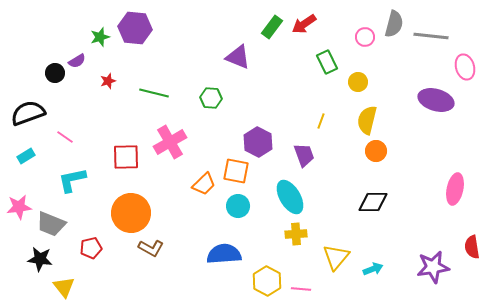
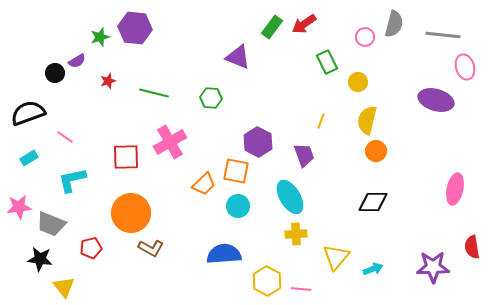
gray line at (431, 36): moved 12 px right, 1 px up
cyan rectangle at (26, 156): moved 3 px right, 2 px down
purple star at (433, 267): rotated 8 degrees clockwise
